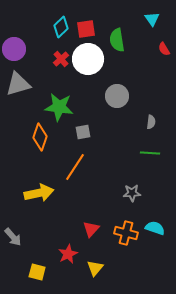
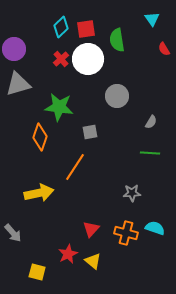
gray semicircle: rotated 24 degrees clockwise
gray square: moved 7 px right
gray arrow: moved 4 px up
yellow triangle: moved 2 px left, 7 px up; rotated 30 degrees counterclockwise
